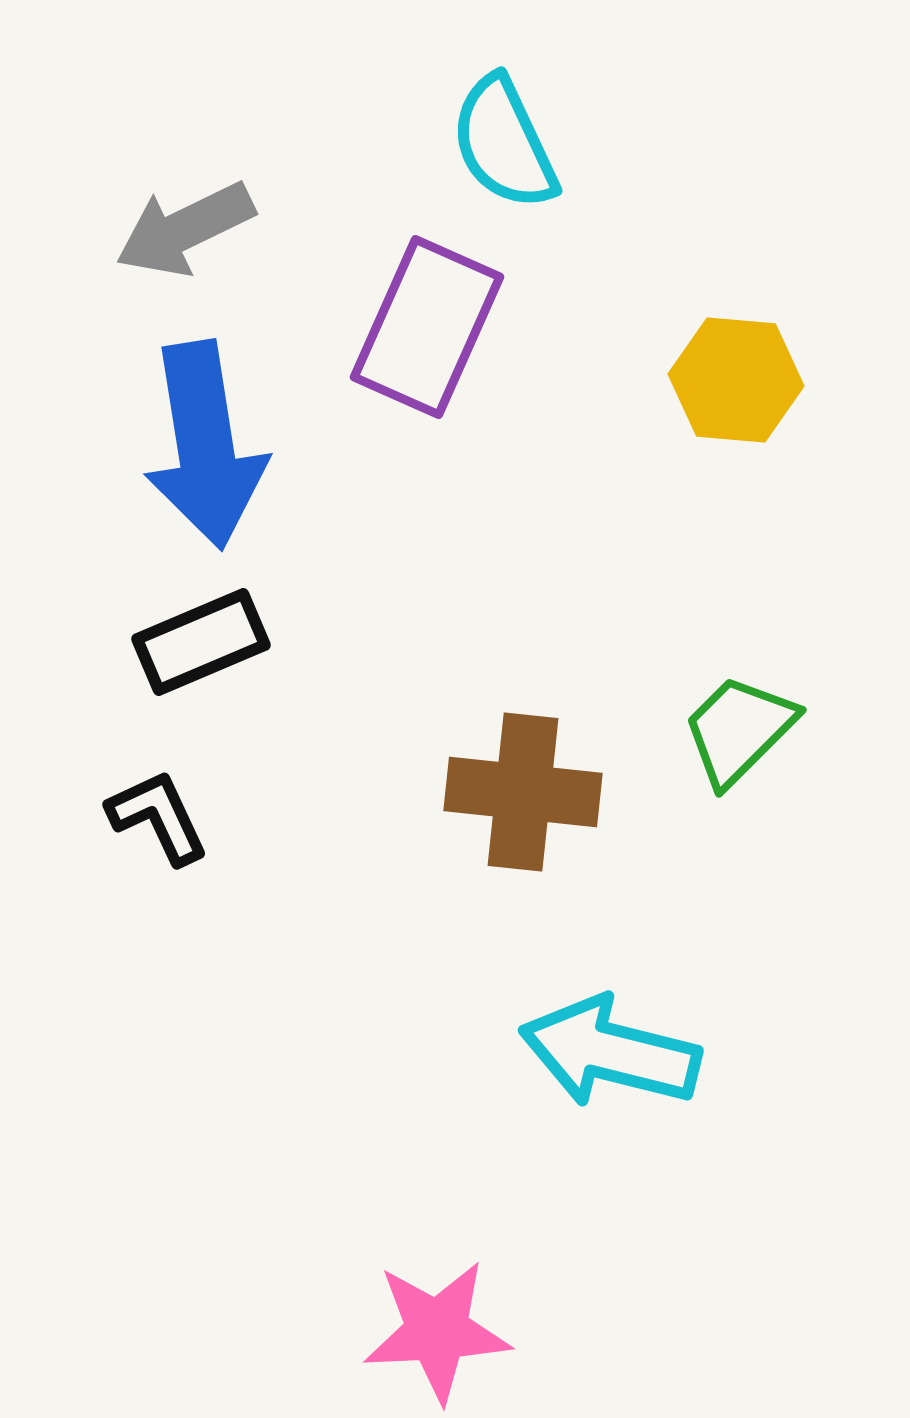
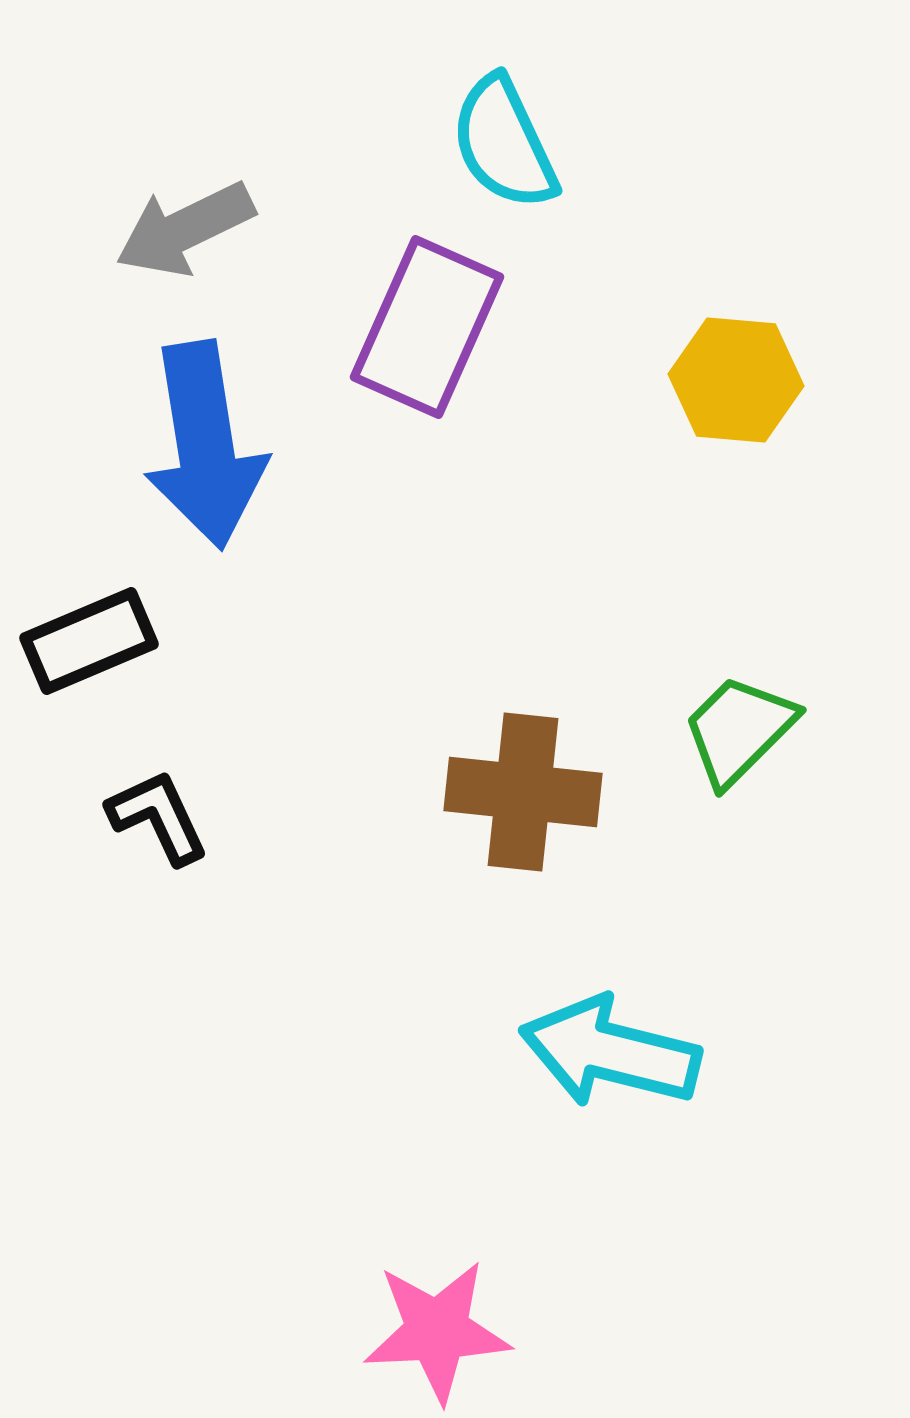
black rectangle: moved 112 px left, 1 px up
